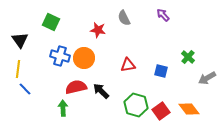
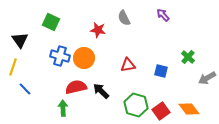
yellow line: moved 5 px left, 2 px up; rotated 12 degrees clockwise
